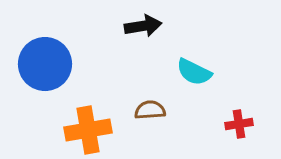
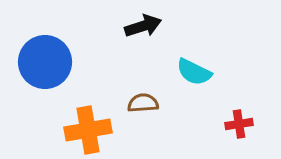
black arrow: rotated 9 degrees counterclockwise
blue circle: moved 2 px up
brown semicircle: moved 7 px left, 7 px up
